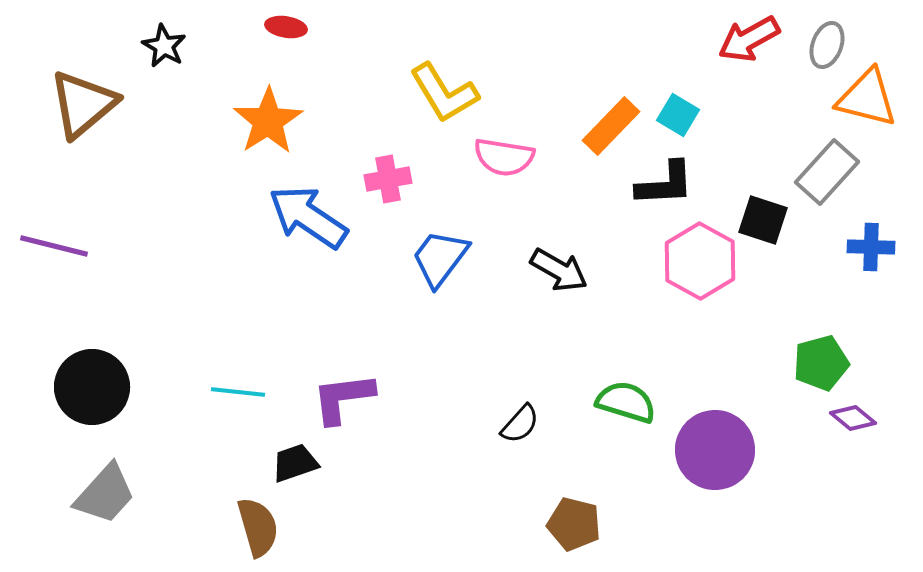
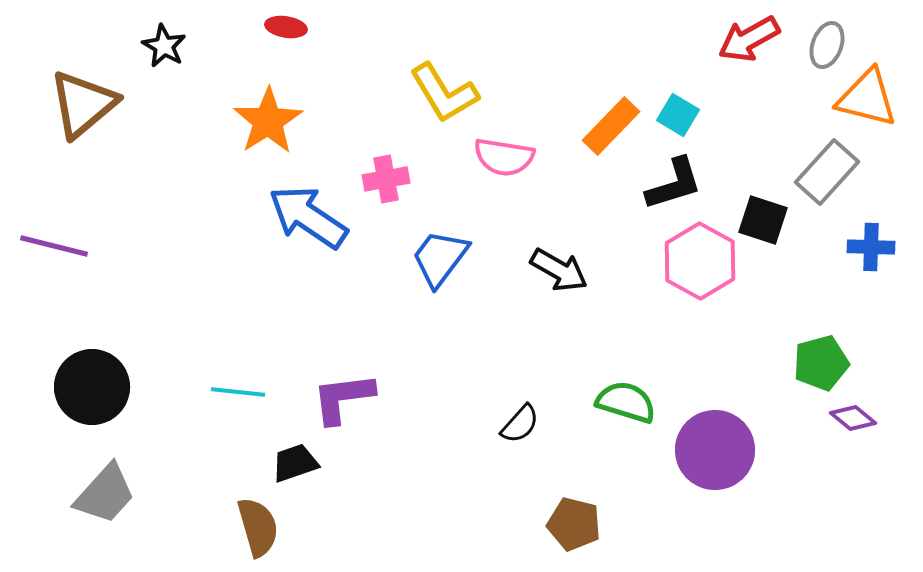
pink cross: moved 2 px left
black L-shape: moved 9 px right; rotated 14 degrees counterclockwise
